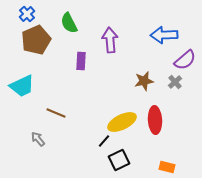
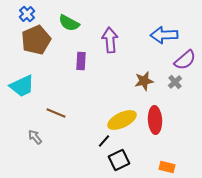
green semicircle: rotated 35 degrees counterclockwise
yellow ellipse: moved 2 px up
gray arrow: moved 3 px left, 2 px up
